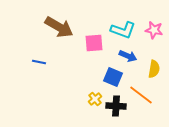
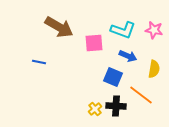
yellow cross: moved 10 px down
